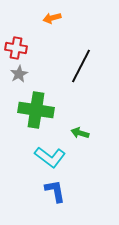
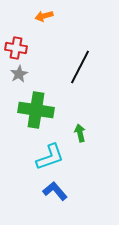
orange arrow: moved 8 px left, 2 px up
black line: moved 1 px left, 1 px down
green arrow: rotated 60 degrees clockwise
cyan L-shape: rotated 56 degrees counterclockwise
blue L-shape: rotated 30 degrees counterclockwise
